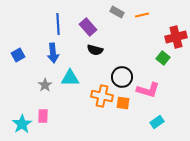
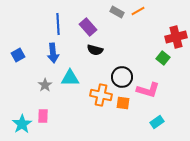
orange line: moved 4 px left, 4 px up; rotated 16 degrees counterclockwise
orange cross: moved 1 px left, 1 px up
